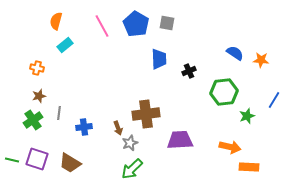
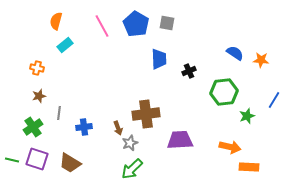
green cross: moved 7 px down
